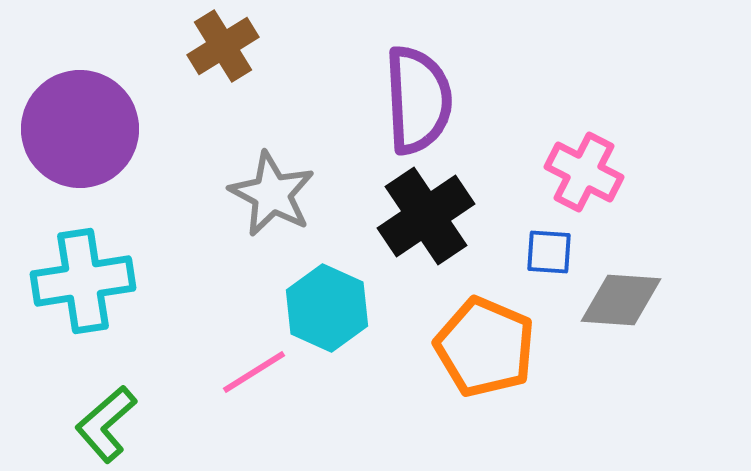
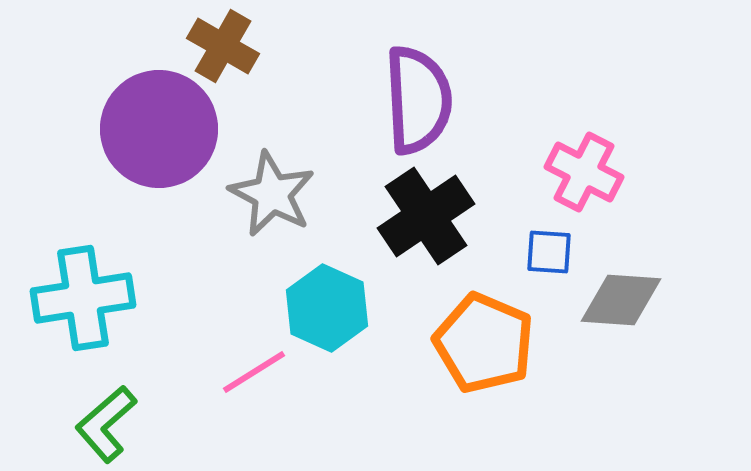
brown cross: rotated 28 degrees counterclockwise
purple circle: moved 79 px right
cyan cross: moved 17 px down
orange pentagon: moved 1 px left, 4 px up
